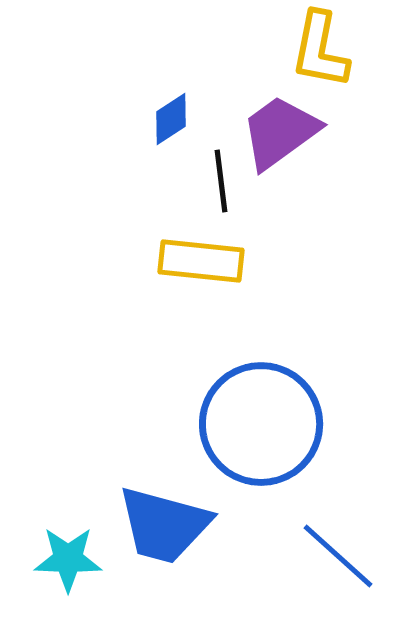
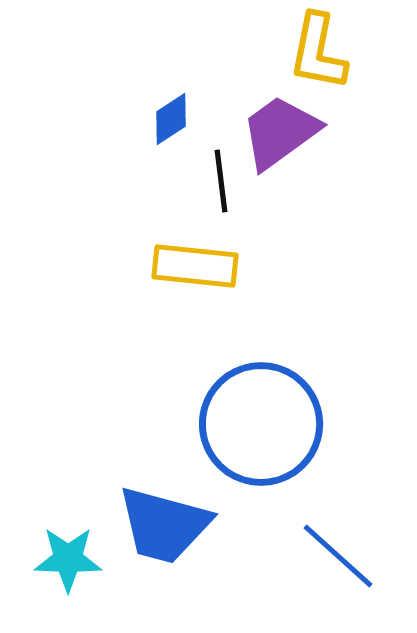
yellow L-shape: moved 2 px left, 2 px down
yellow rectangle: moved 6 px left, 5 px down
